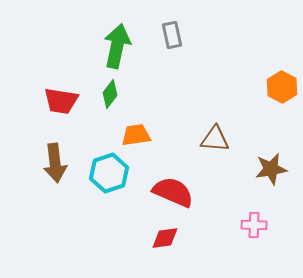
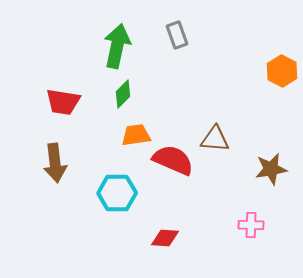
gray rectangle: moved 5 px right; rotated 8 degrees counterclockwise
orange hexagon: moved 16 px up
green diamond: moved 13 px right; rotated 8 degrees clockwise
red trapezoid: moved 2 px right, 1 px down
cyan hexagon: moved 8 px right, 20 px down; rotated 18 degrees clockwise
red semicircle: moved 32 px up
pink cross: moved 3 px left
red diamond: rotated 12 degrees clockwise
